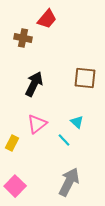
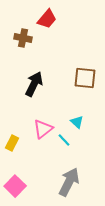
pink triangle: moved 6 px right, 5 px down
